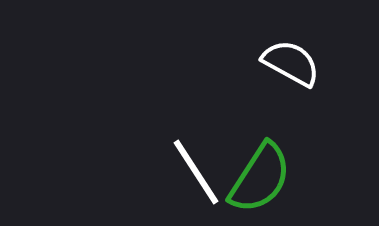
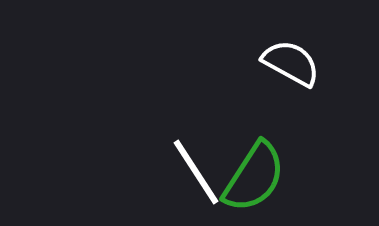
green semicircle: moved 6 px left, 1 px up
